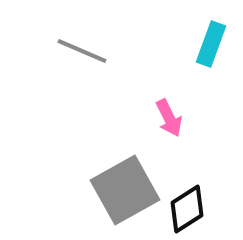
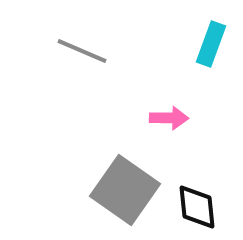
pink arrow: rotated 63 degrees counterclockwise
gray square: rotated 26 degrees counterclockwise
black diamond: moved 10 px right, 2 px up; rotated 63 degrees counterclockwise
